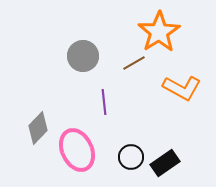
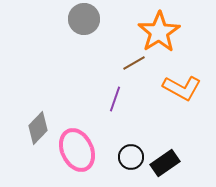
gray circle: moved 1 px right, 37 px up
purple line: moved 11 px right, 3 px up; rotated 25 degrees clockwise
